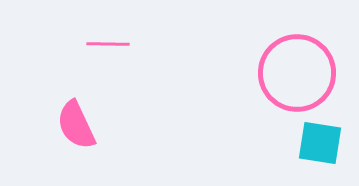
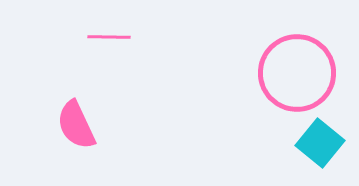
pink line: moved 1 px right, 7 px up
cyan square: rotated 30 degrees clockwise
